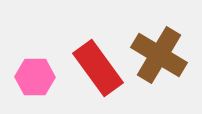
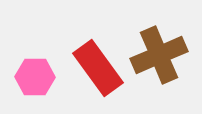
brown cross: rotated 36 degrees clockwise
